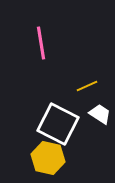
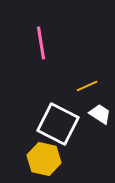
yellow hexagon: moved 4 px left, 1 px down
